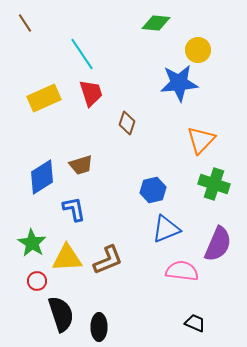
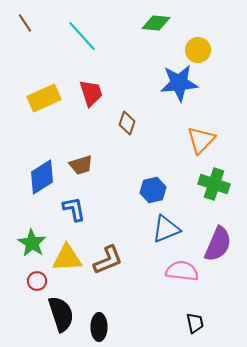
cyan line: moved 18 px up; rotated 8 degrees counterclockwise
black trapezoid: rotated 55 degrees clockwise
